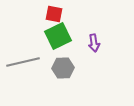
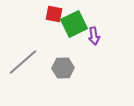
green square: moved 16 px right, 12 px up
purple arrow: moved 7 px up
gray line: rotated 28 degrees counterclockwise
